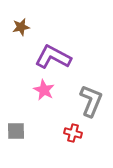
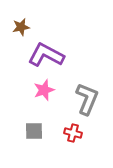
purple L-shape: moved 7 px left, 2 px up
pink star: rotated 25 degrees clockwise
gray L-shape: moved 4 px left, 2 px up
gray square: moved 18 px right
